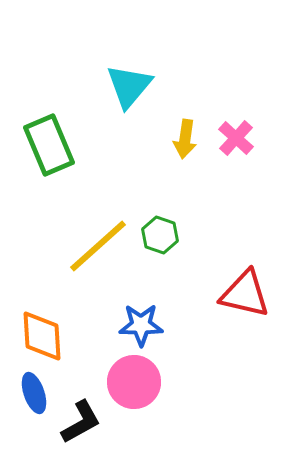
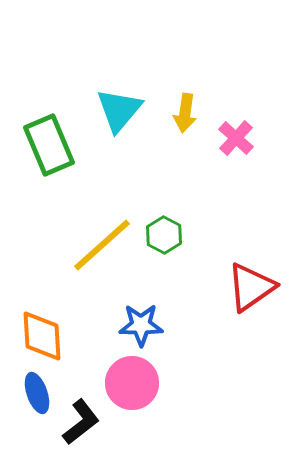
cyan triangle: moved 10 px left, 24 px down
yellow arrow: moved 26 px up
green hexagon: moved 4 px right; rotated 9 degrees clockwise
yellow line: moved 4 px right, 1 px up
red triangle: moved 6 px right, 7 px up; rotated 48 degrees counterclockwise
pink circle: moved 2 px left, 1 px down
blue ellipse: moved 3 px right
black L-shape: rotated 9 degrees counterclockwise
